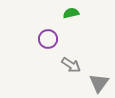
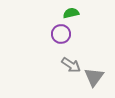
purple circle: moved 13 px right, 5 px up
gray triangle: moved 5 px left, 6 px up
